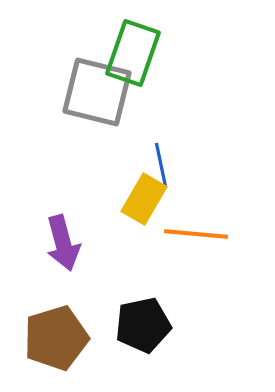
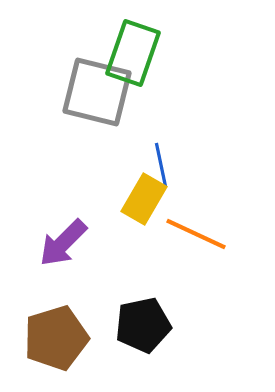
orange line: rotated 20 degrees clockwise
purple arrow: rotated 60 degrees clockwise
